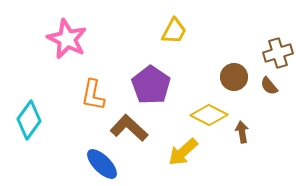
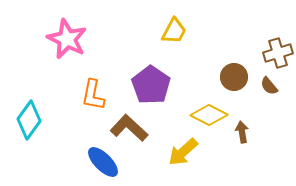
blue ellipse: moved 1 px right, 2 px up
